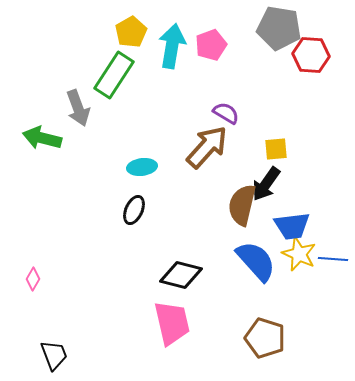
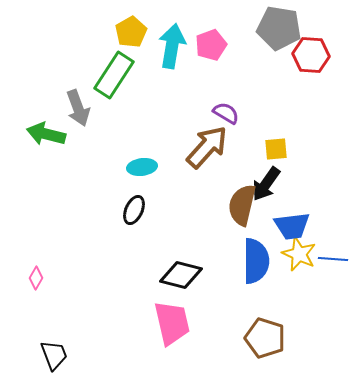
green arrow: moved 4 px right, 4 px up
blue semicircle: rotated 42 degrees clockwise
pink diamond: moved 3 px right, 1 px up
